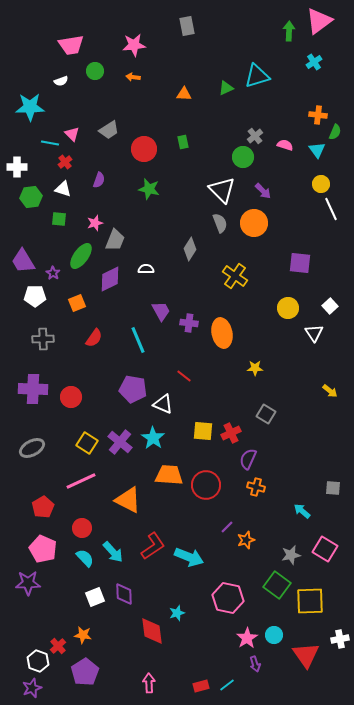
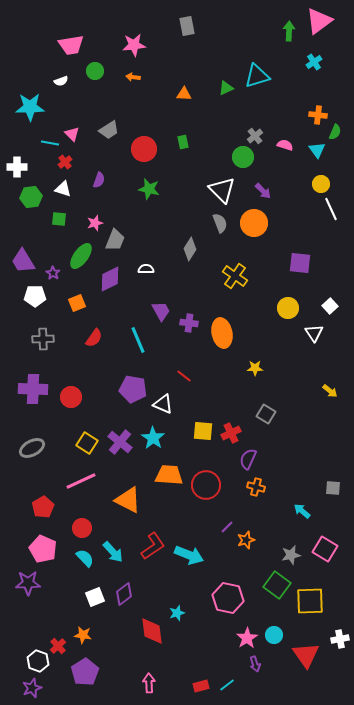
cyan arrow at (189, 557): moved 2 px up
purple diamond at (124, 594): rotated 55 degrees clockwise
